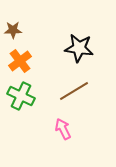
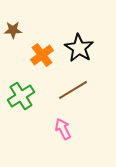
black star: rotated 24 degrees clockwise
orange cross: moved 22 px right, 6 px up
brown line: moved 1 px left, 1 px up
green cross: rotated 32 degrees clockwise
